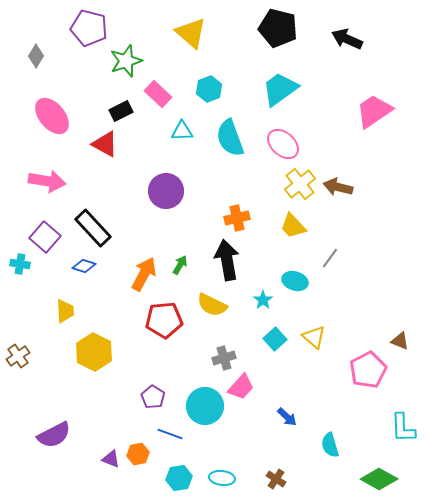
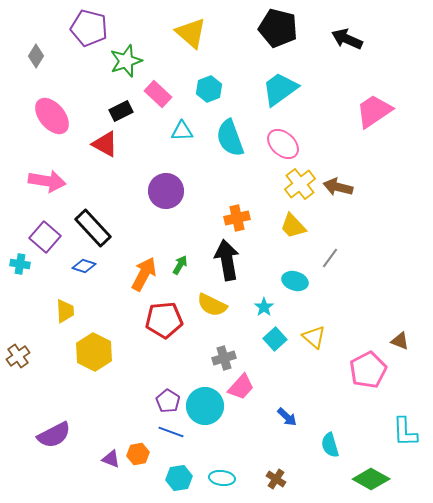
cyan star at (263, 300): moved 1 px right, 7 px down
purple pentagon at (153, 397): moved 15 px right, 4 px down
cyan L-shape at (403, 428): moved 2 px right, 4 px down
blue line at (170, 434): moved 1 px right, 2 px up
green diamond at (379, 479): moved 8 px left
